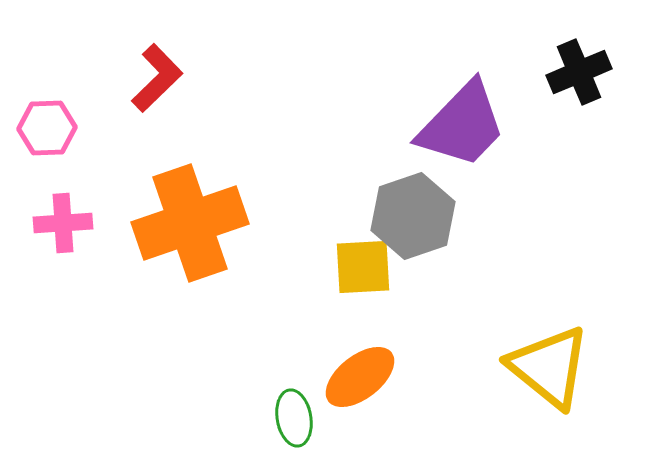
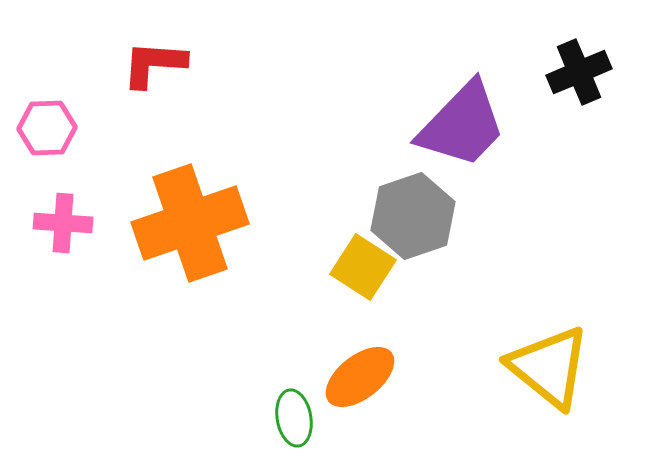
red L-shape: moved 3 px left, 14 px up; rotated 132 degrees counterclockwise
pink cross: rotated 8 degrees clockwise
yellow square: rotated 36 degrees clockwise
